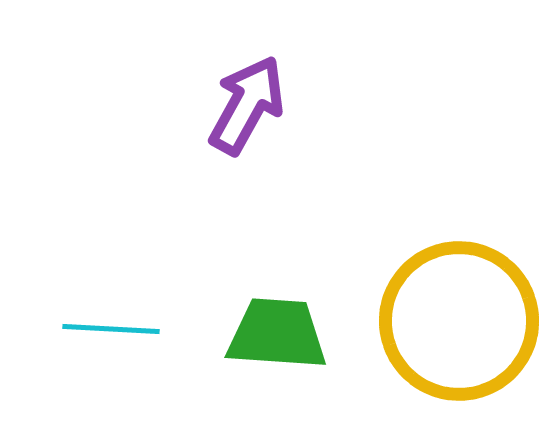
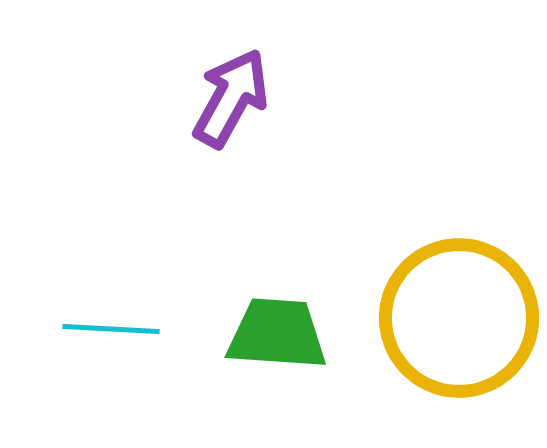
purple arrow: moved 16 px left, 7 px up
yellow circle: moved 3 px up
